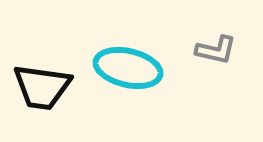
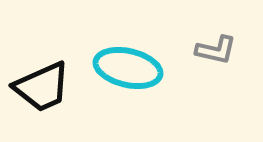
black trapezoid: rotated 32 degrees counterclockwise
